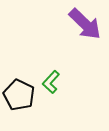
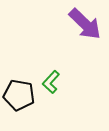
black pentagon: rotated 16 degrees counterclockwise
